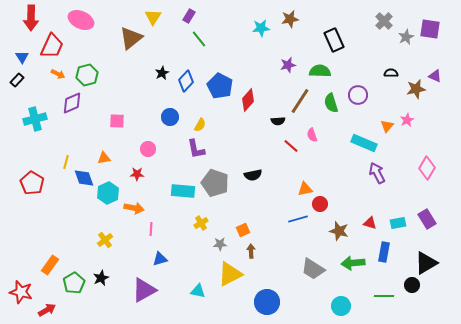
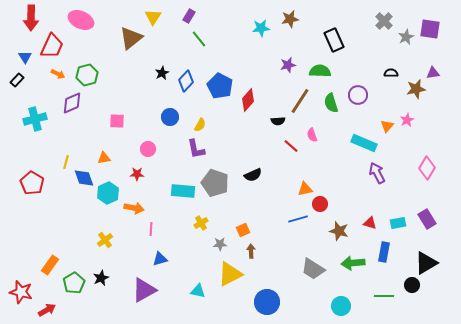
blue triangle at (22, 57): moved 3 px right
purple triangle at (435, 76): moved 2 px left, 3 px up; rotated 32 degrees counterclockwise
black semicircle at (253, 175): rotated 12 degrees counterclockwise
